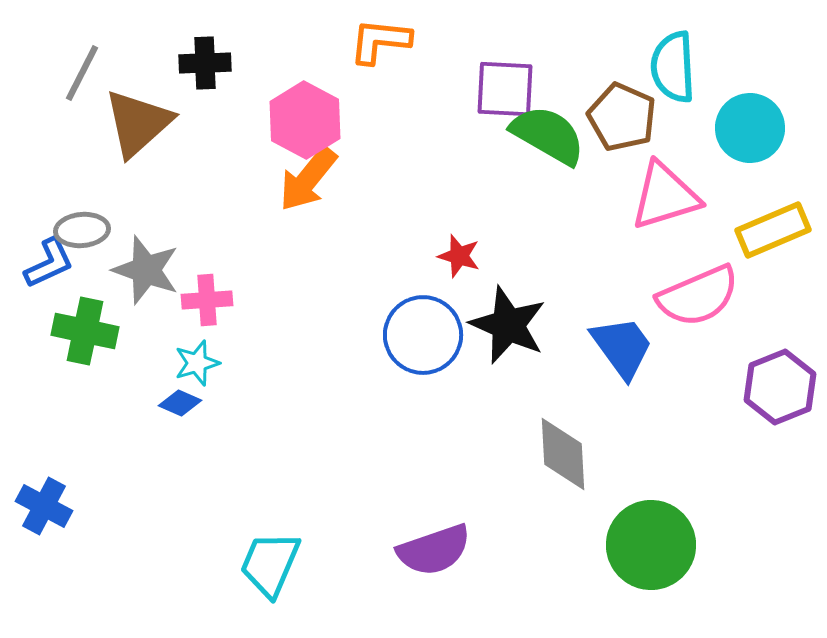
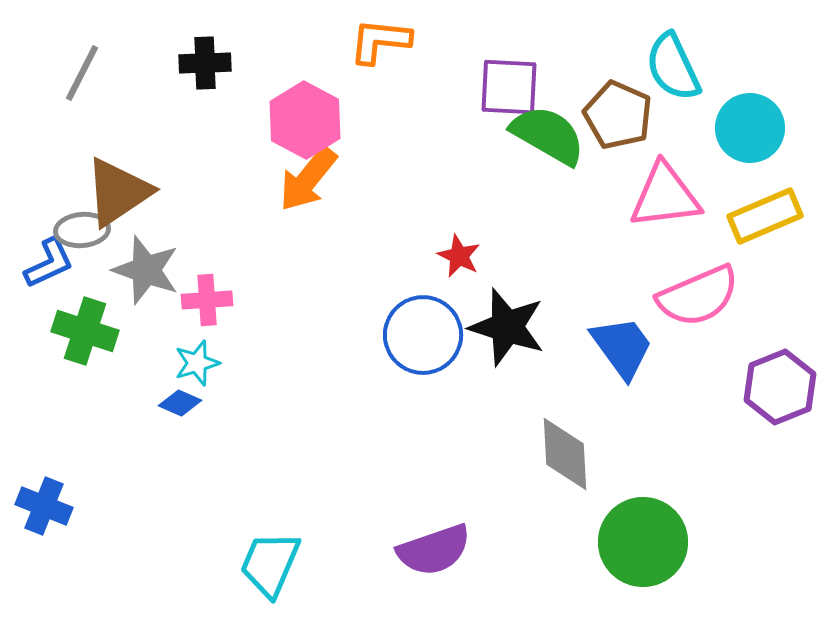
cyan semicircle: rotated 22 degrees counterclockwise
purple square: moved 4 px right, 2 px up
brown pentagon: moved 4 px left, 2 px up
brown triangle: moved 20 px left, 69 px down; rotated 8 degrees clockwise
pink triangle: rotated 10 degrees clockwise
yellow rectangle: moved 8 px left, 14 px up
red star: rotated 9 degrees clockwise
black star: moved 1 px left, 2 px down; rotated 6 degrees counterclockwise
green cross: rotated 6 degrees clockwise
gray diamond: moved 2 px right
blue cross: rotated 6 degrees counterclockwise
green circle: moved 8 px left, 3 px up
